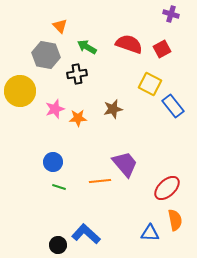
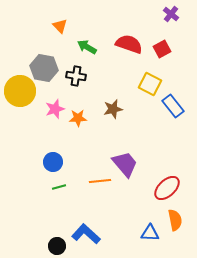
purple cross: rotated 21 degrees clockwise
gray hexagon: moved 2 px left, 13 px down
black cross: moved 1 px left, 2 px down; rotated 18 degrees clockwise
green line: rotated 32 degrees counterclockwise
black circle: moved 1 px left, 1 px down
